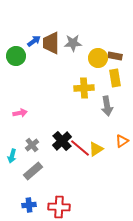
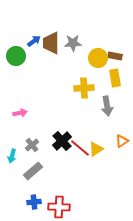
blue cross: moved 5 px right, 3 px up
